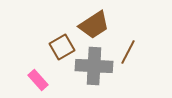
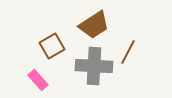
brown square: moved 10 px left, 1 px up
